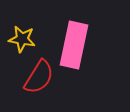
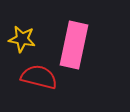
red semicircle: rotated 108 degrees counterclockwise
